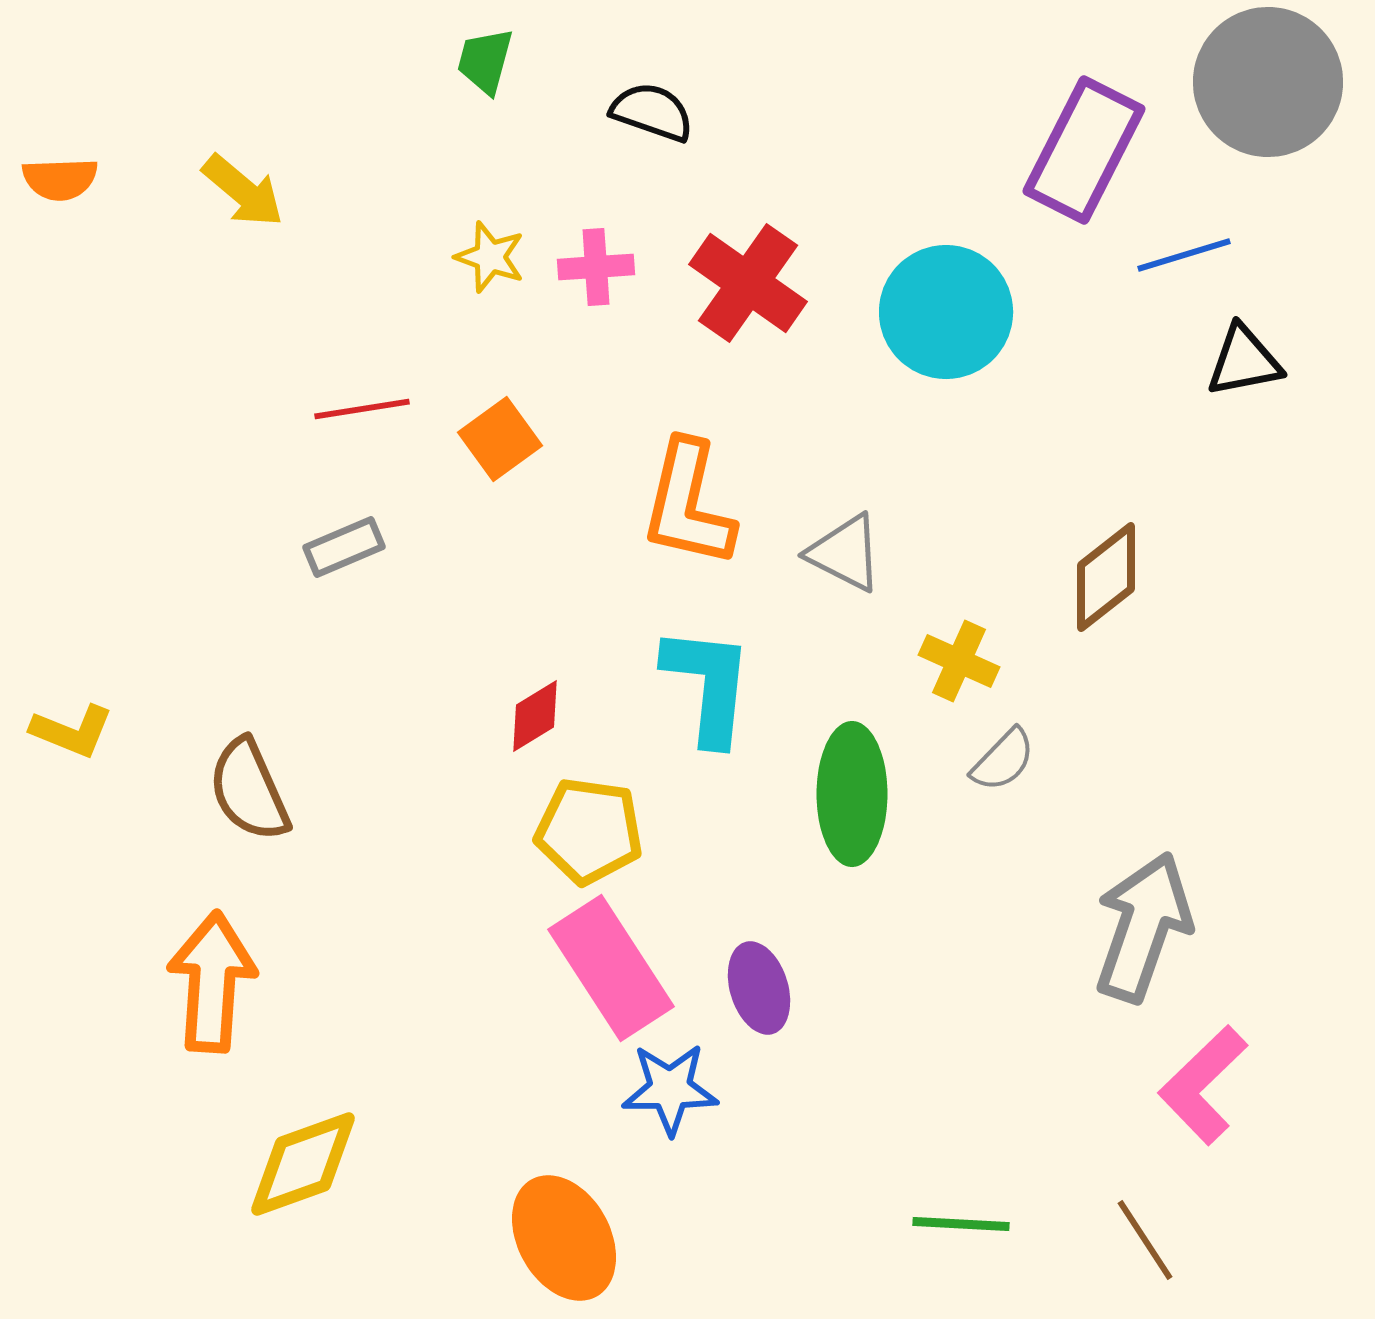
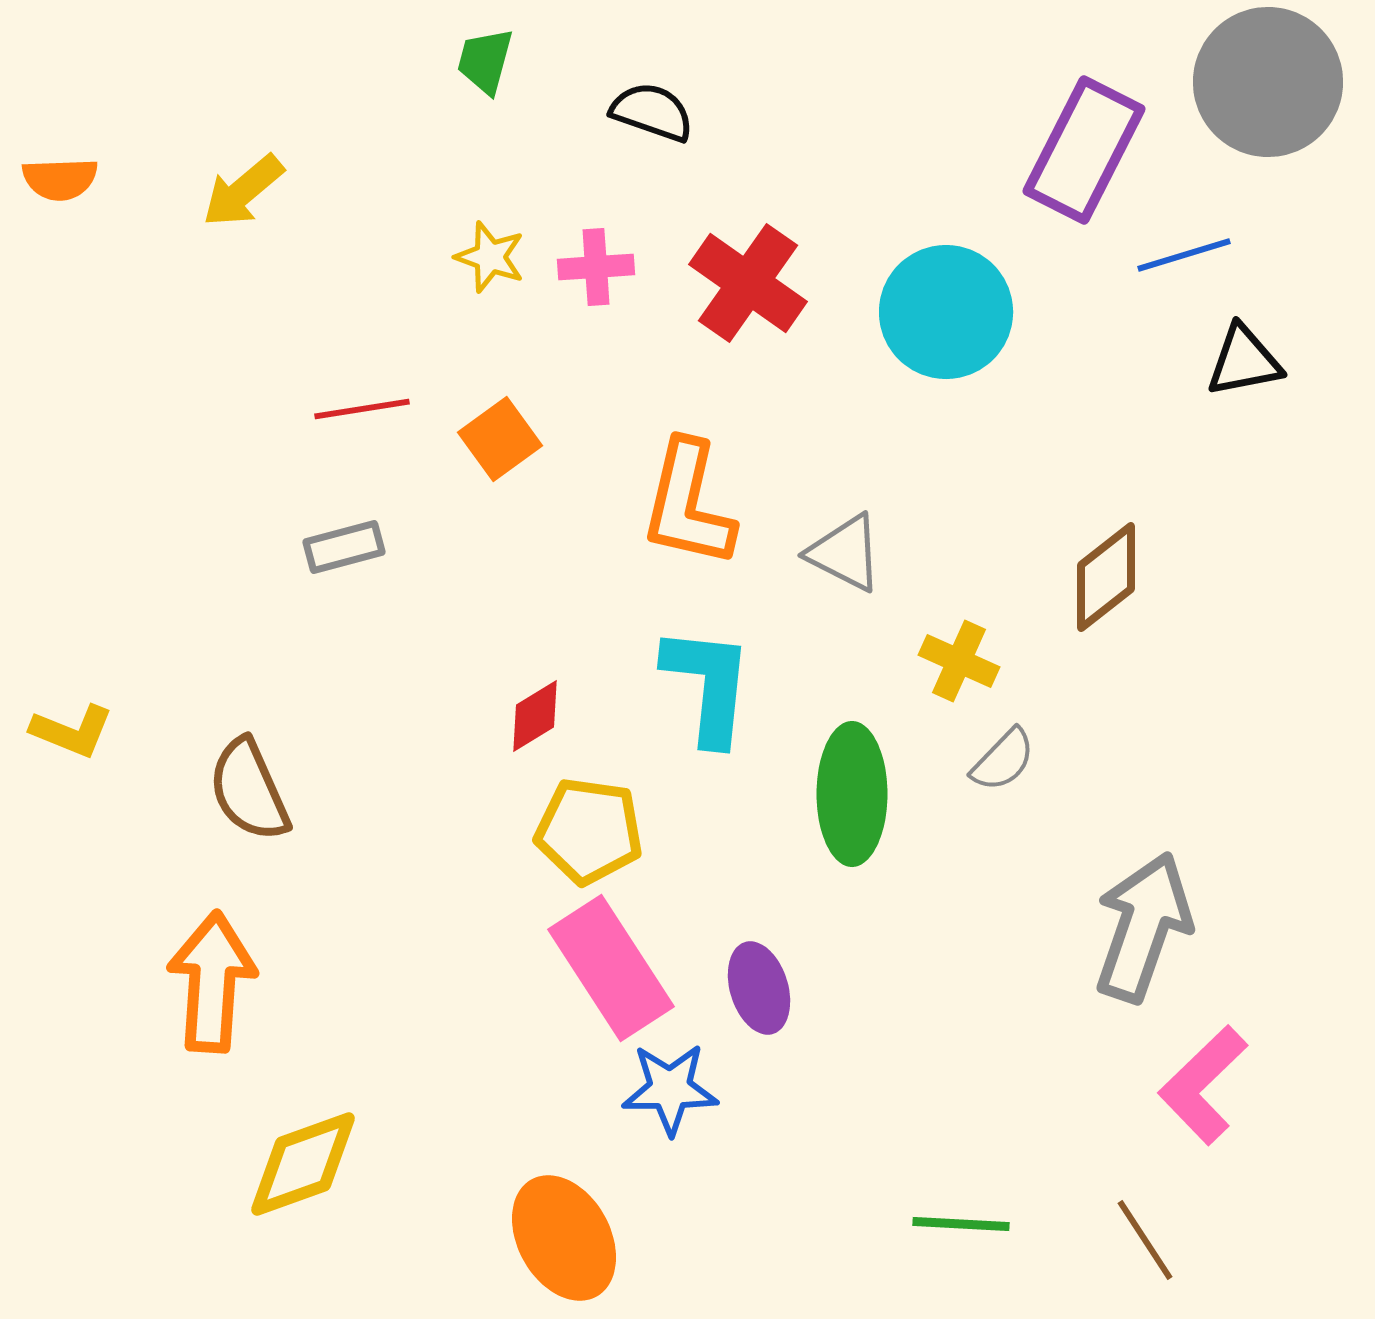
yellow arrow: rotated 100 degrees clockwise
gray rectangle: rotated 8 degrees clockwise
